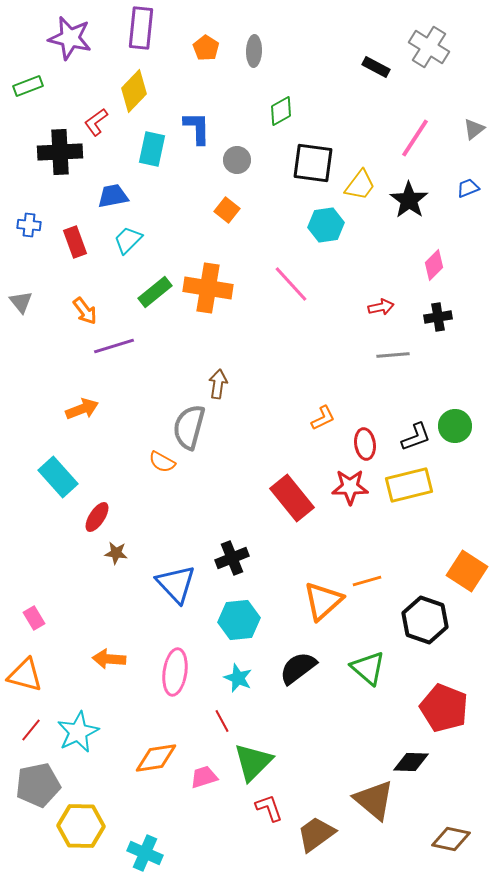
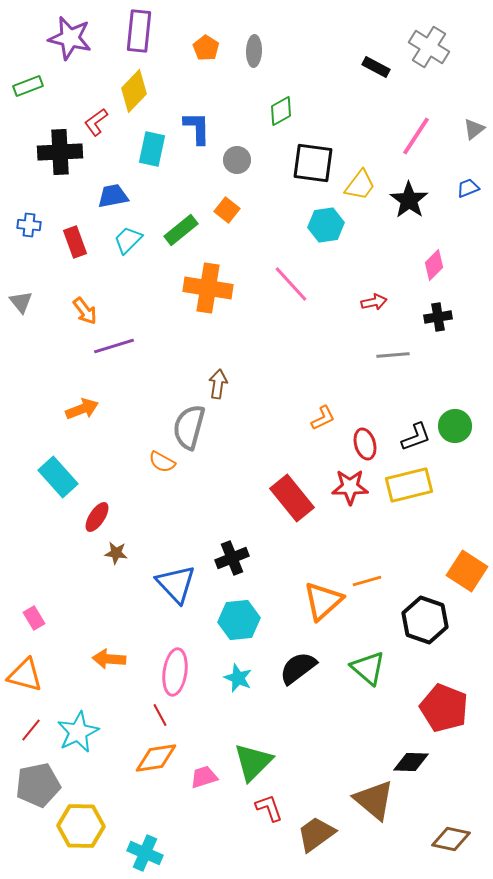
purple rectangle at (141, 28): moved 2 px left, 3 px down
pink line at (415, 138): moved 1 px right, 2 px up
green rectangle at (155, 292): moved 26 px right, 62 px up
red arrow at (381, 307): moved 7 px left, 5 px up
red ellipse at (365, 444): rotated 8 degrees counterclockwise
red line at (222, 721): moved 62 px left, 6 px up
